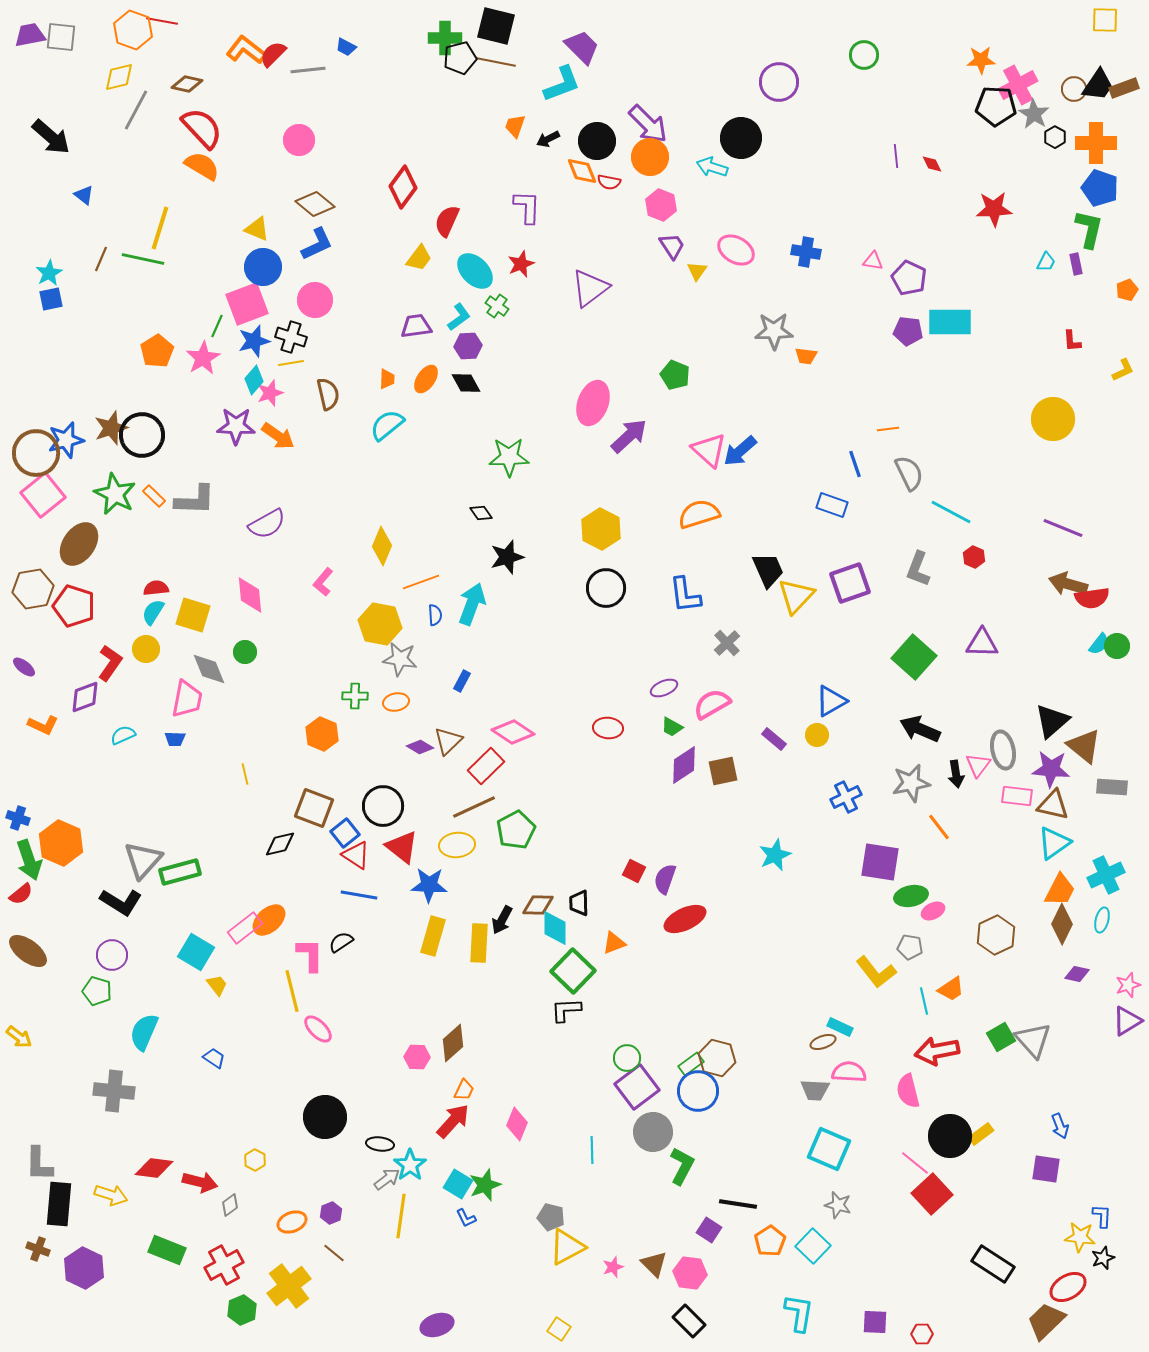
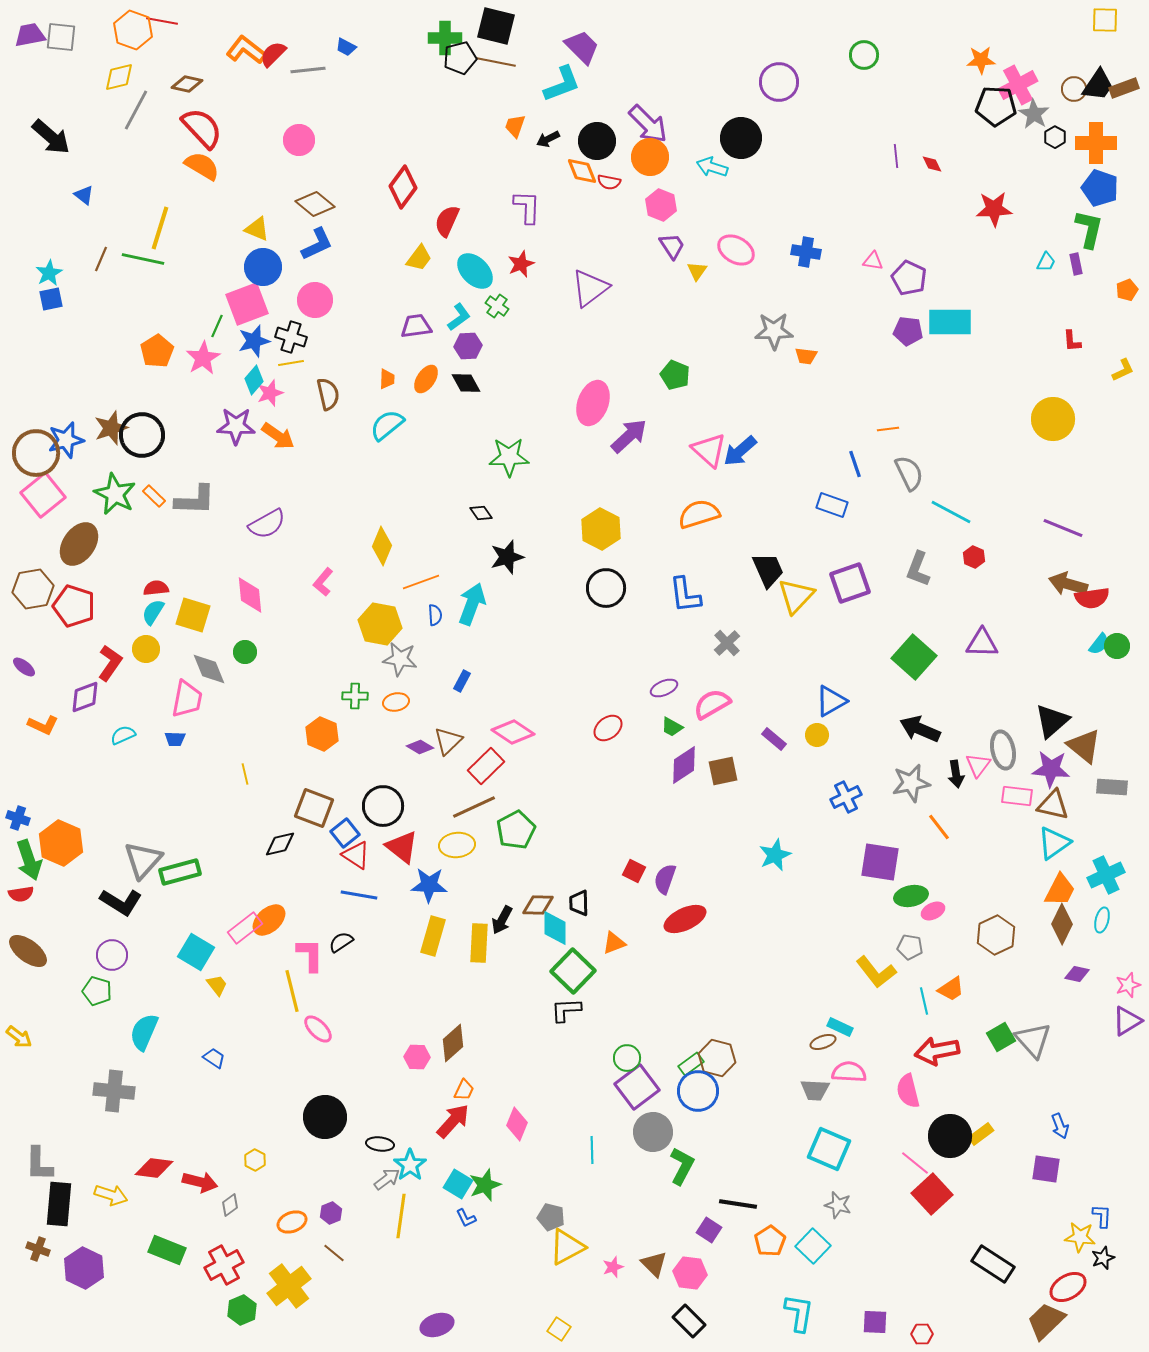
red ellipse at (608, 728): rotated 44 degrees counterclockwise
red semicircle at (21, 894): rotated 30 degrees clockwise
